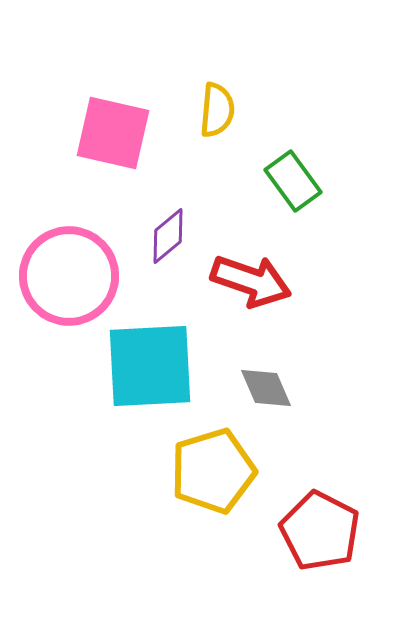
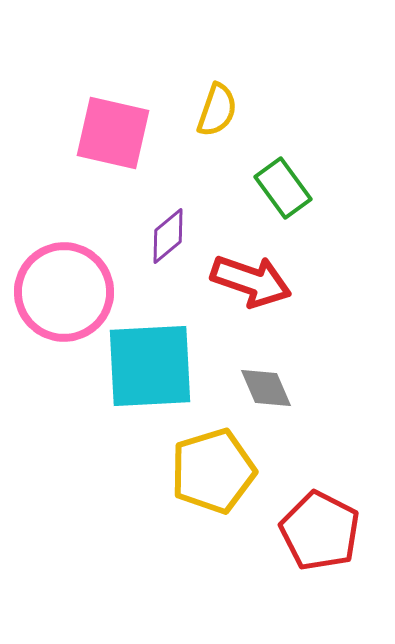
yellow semicircle: rotated 14 degrees clockwise
green rectangle: moved 10 px left, 7 px down
pink circle: moved 5 px left, 16 px down
